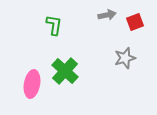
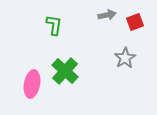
gray star: rotated 15 degrees counterclockwise
